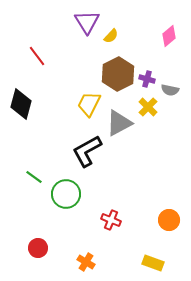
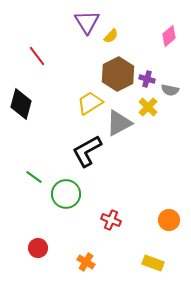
yellow trapezoid: moved 1 px right, 1 px up; rotated 32 degrees clockwise
